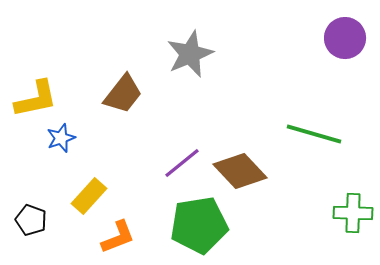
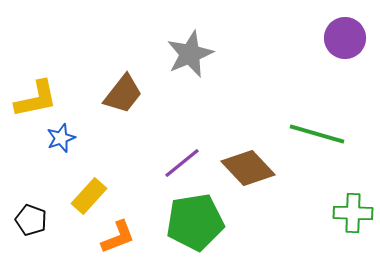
green line: moved 3 px right
brown diamond: moved 8 px right, 3 px up
green pentagon: moved 4 px left, 3 px up
